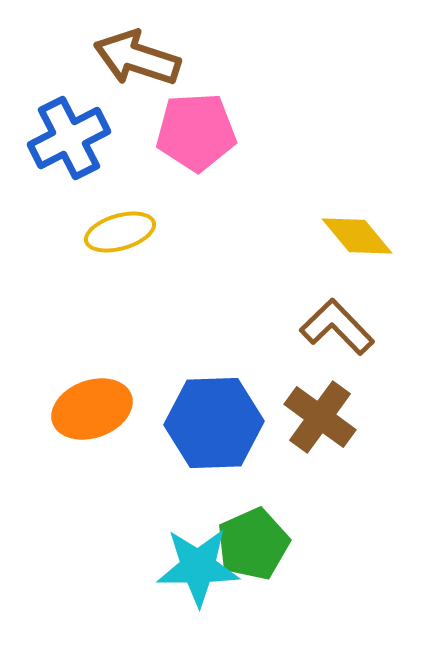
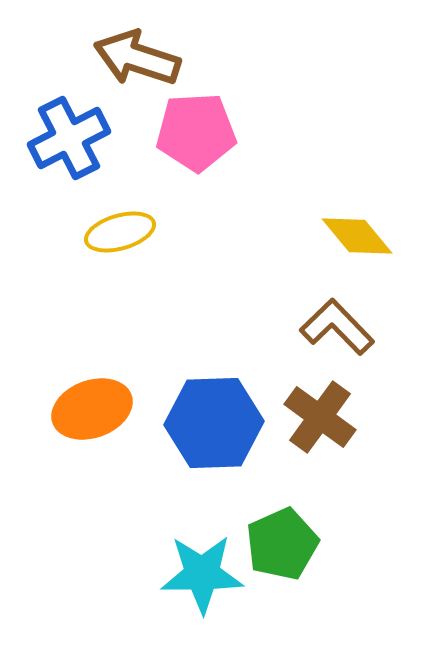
green pentagon: moved 29 px right
cyan star: moved 4 px right, 7 px down
